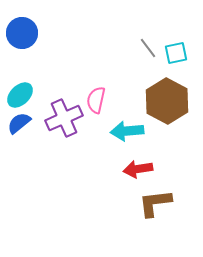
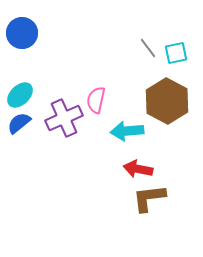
red arrow: rotated 20 degrees clockwise
brown L-shape: moved 6 px left, 5 px up
